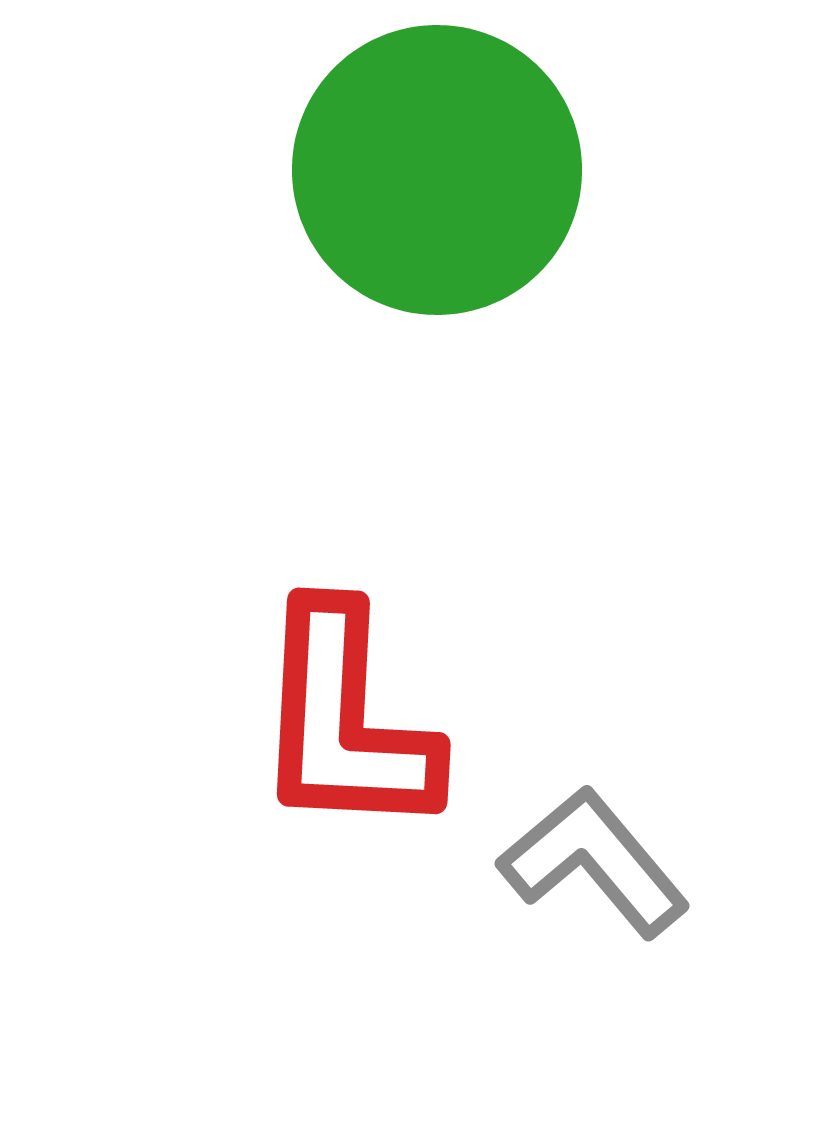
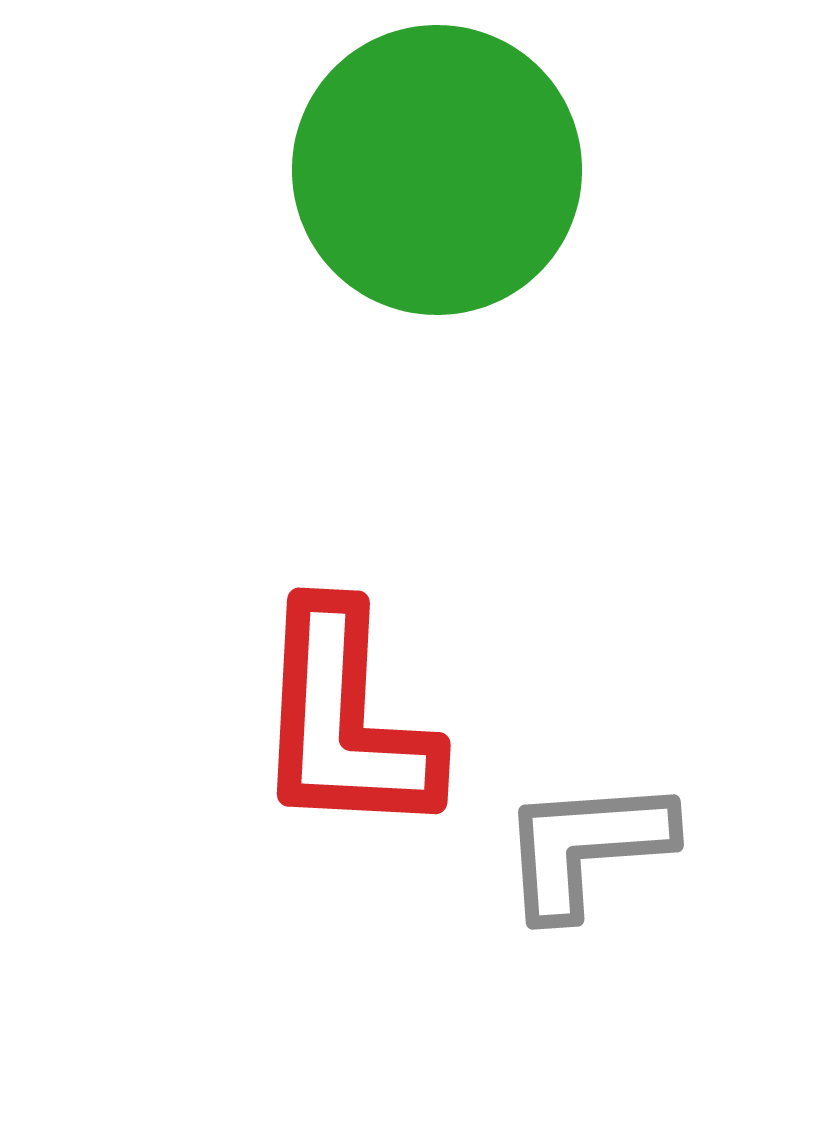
gray L-shape: moved 8 px left, 15 px up; rotated 54 degrees counterclockwise
